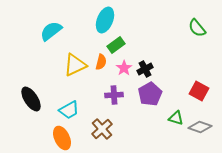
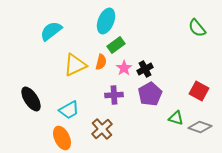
cyan ellipse: moved 1 px right, 1 px down
